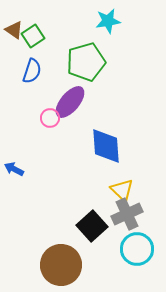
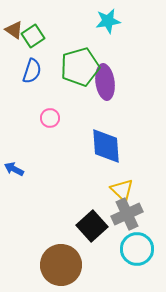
green pentagon: moved 6 px left, 5 px down
purple ellipse: moved 35 px right, 20 px up; rotated 48 degrees counterclockwise
